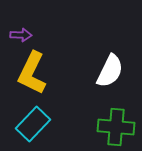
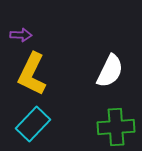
yellow L-shape: moved 1 px down
green cross: rotated 9 degrees counterclockwise
